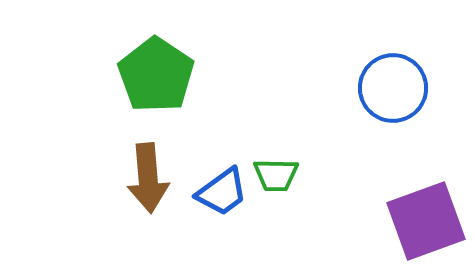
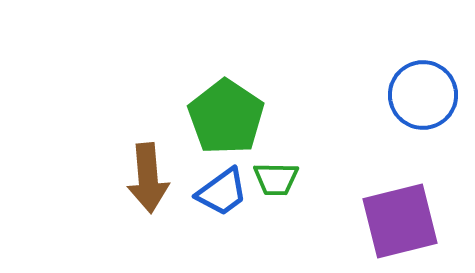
green pentagon: moved 70 px right, 42 px down
blue circle: moved 30 px right, 7 px down
green trapezoid: moved 4 px down
purple square: moved 26 px left; rotated 6 degrees clockwise
